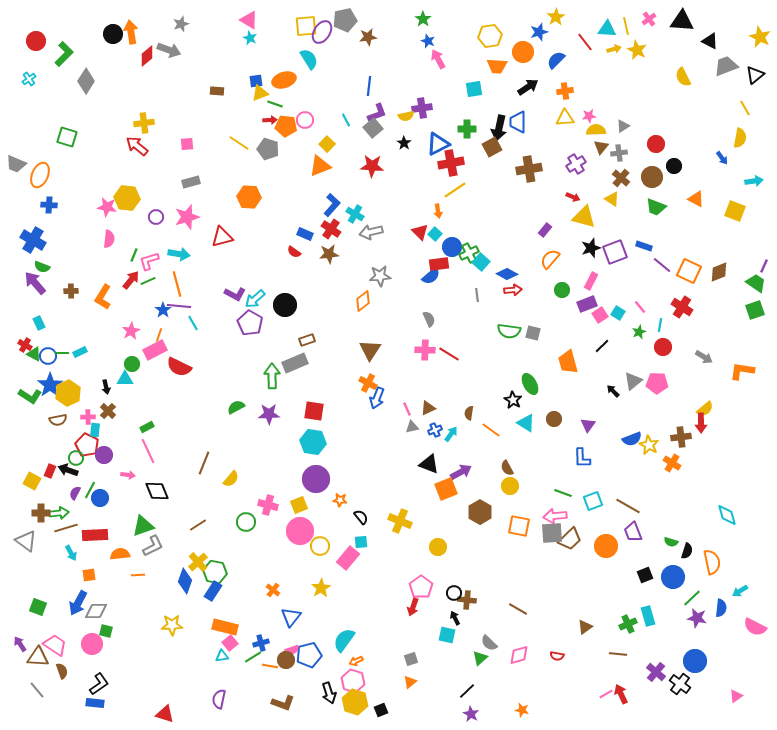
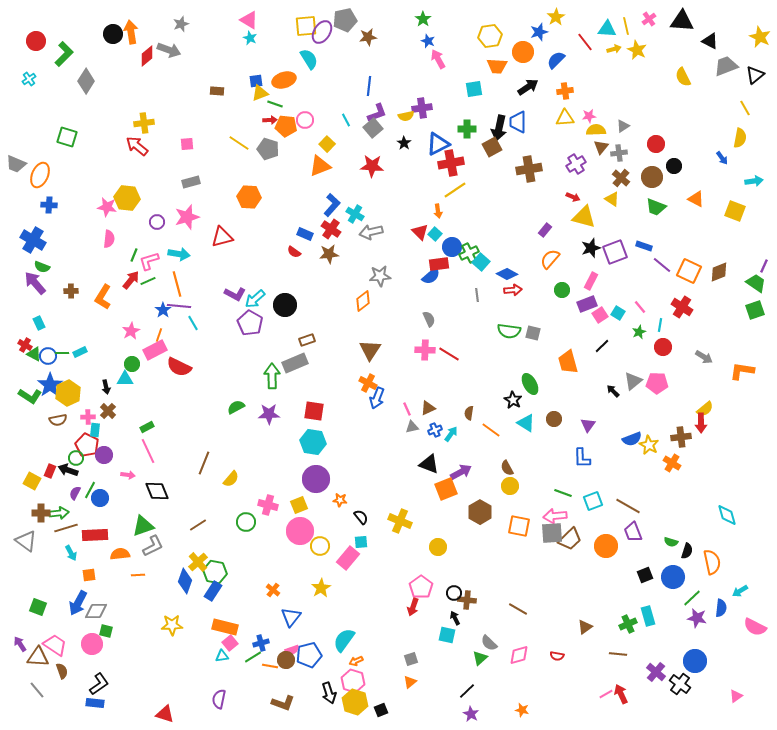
purple circle at (156, 217): moved 1 px right, 5 px down
